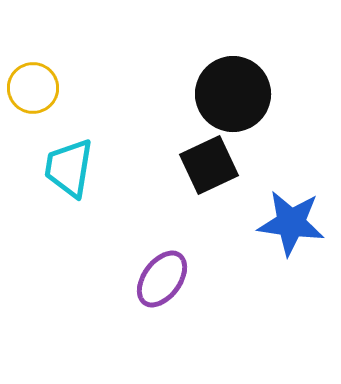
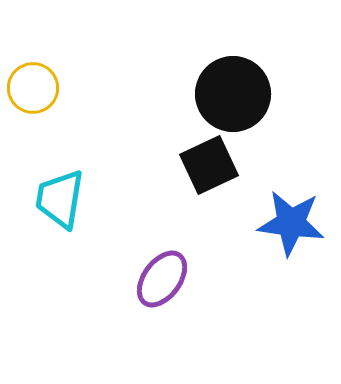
cyan trapezoid: moved 9 px left, 31 px down
